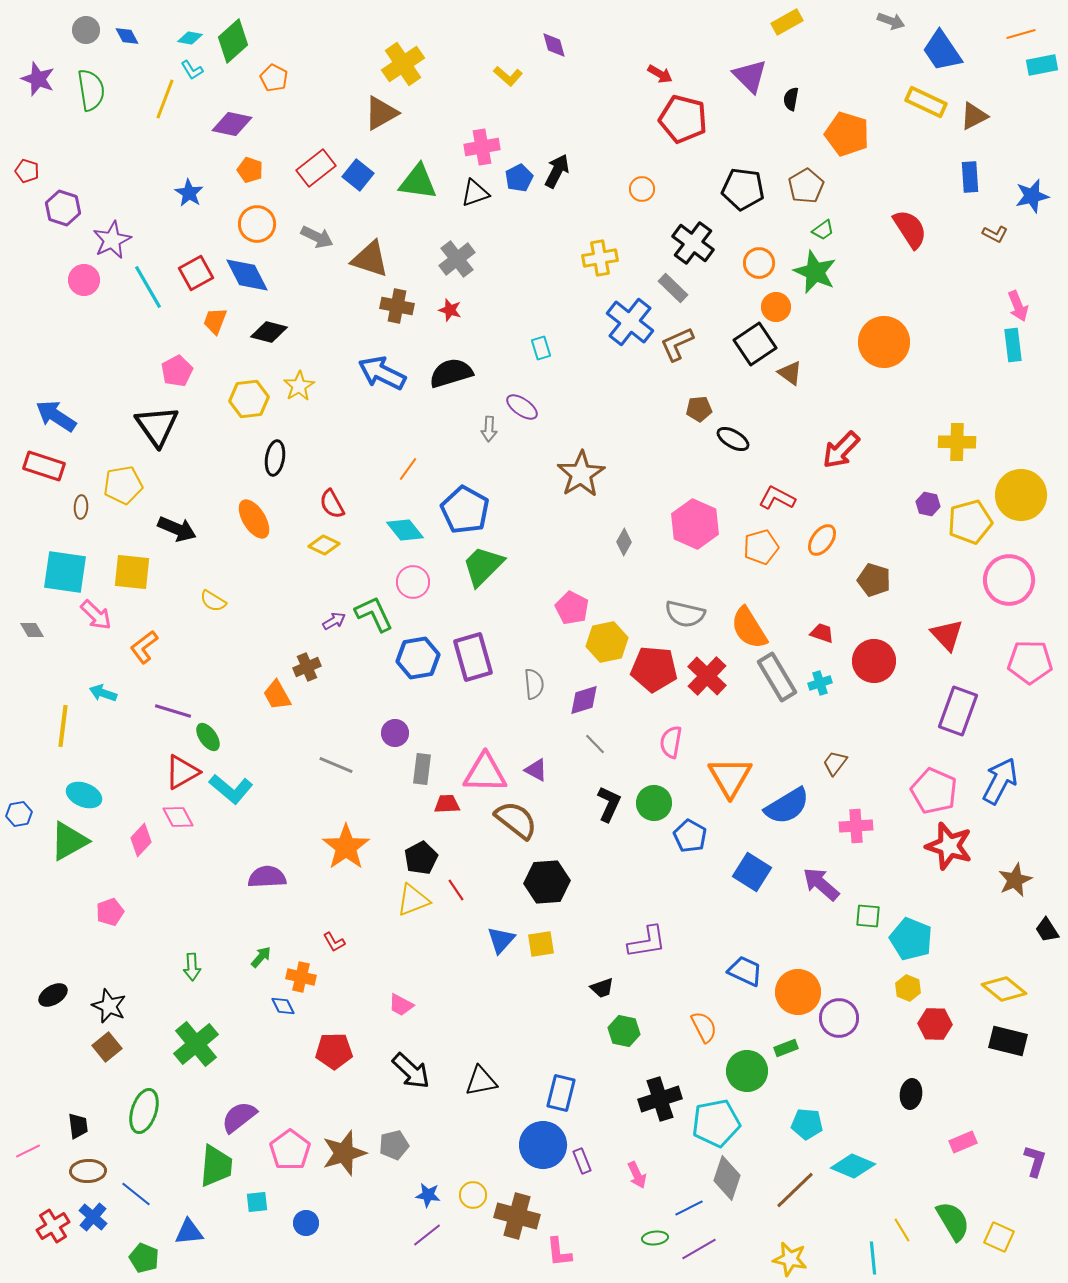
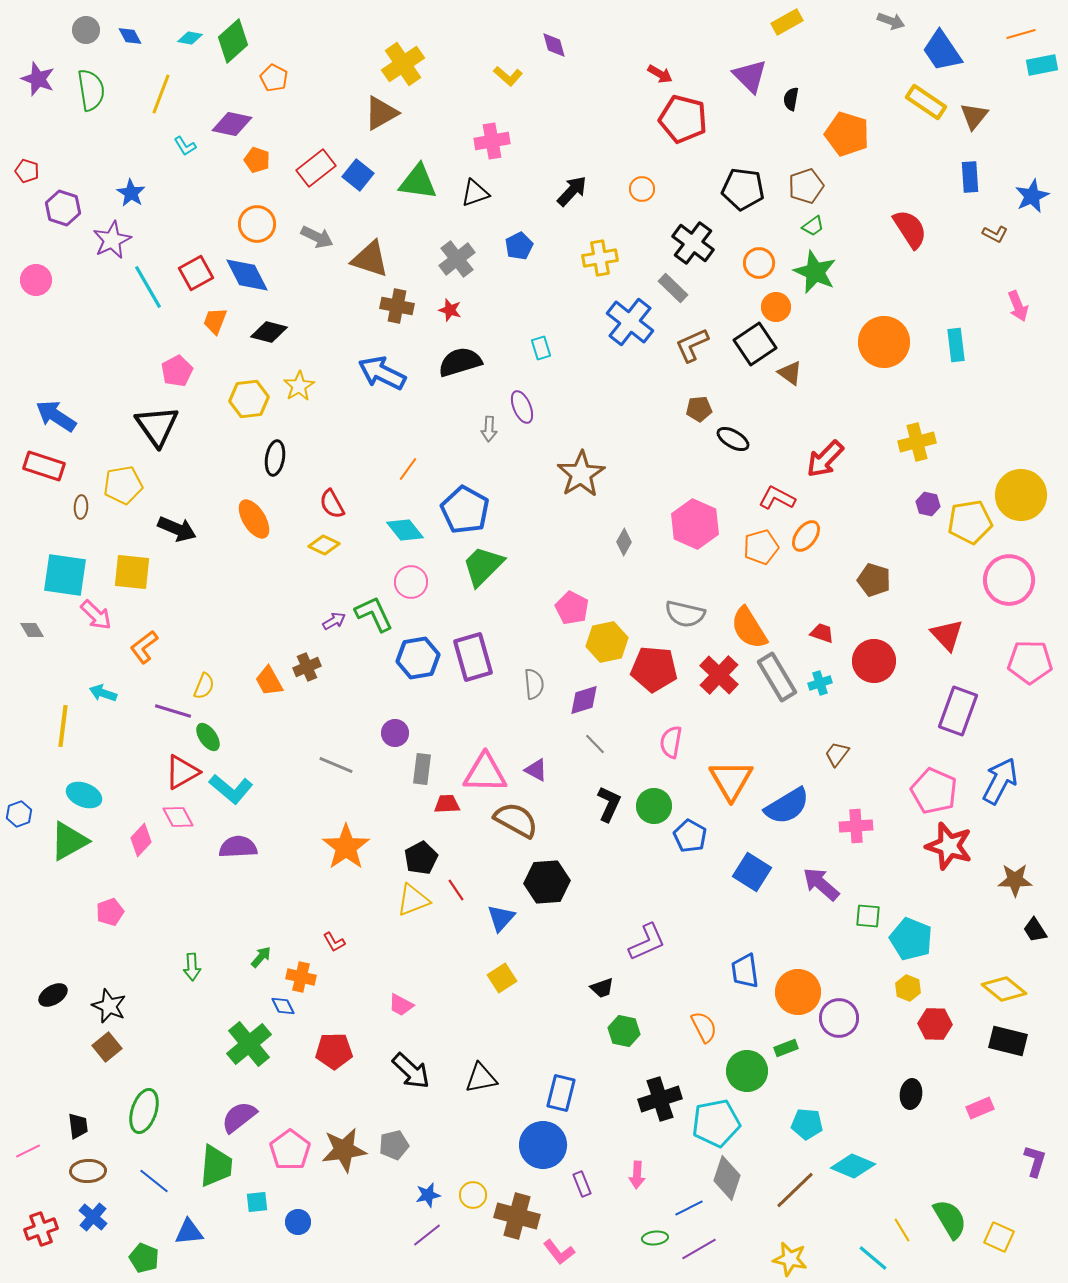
blue diamond at (127, 36): moved 3 px right
cyan L-shape at (192, 70): moved 7 px left, 76 px down
yellow line at (165, 99): moved 4 px left, 5 px up
yellow rectangle at (926, 102): rotated 9 degrees clockwise
brown triangle at (974, 116): rotated 24 degrees counterclockwise
pink cross at (482, 147): moved 10 px right, 6 px up
orange pentagon at (250, 170): moved 7 px right, 10 px up
black arrow at (557, 171): moved 15 px right, 20 px down; rotated 16 degrees clockwise
blue pentagon at (519, 178): moved 68 px down
brown pentagon at (806, 186): rotated 12 degrees clockwise
blue star at (189, 193): moved 58 px left
blue star at (1032, 196): rotated 12 degrees counterclockwise
green trapezoid at (823, 230): moved 10 px left, 4 px up
pink circle at (84, 280): moved 48 px left
brown L-shape at (677, 344): moved 15 px right, 1 px down
cyan rectangle at (1013, 345): moved 57 px left
black semicircle at (451, 373): moved 9 px right, 11 px up
purple ellipse at (522, 407): rotated 32 degrees clockwise
yellow cross at (957, 442): moved 40 px left; rotated 15 degrees counterclockwise
red arrow at (841, 450): moved 16 px left, 9 px down
yellow pentagon at (970, 522): rotated 6 degrees clockwise
orange ellipse at (822, 540): moved 16 px left, 4 px up
cyan square at (65, 572): moved 3 px down
pink circle at (413, 582): moved 2 px left
yellow semicircle at (213, 601): moved 9 px left, 85 px down; rotated 100 degrees counterclockwise
red cross at (707, 676): moved 12 px right, 1 px up
orange trapezoid at (277, 695): moved 8 px left, 14 px up
brown trapezoid at (835, 763): moved 2 px right, 9 px up
orange triangle at (730, 777): moved 1 px right, 3 px down
green circle at (654, 803): moved 3 px down
blue hexagon at (19, 814): rotated 10 degrees counterclockwise
brown semicircle at (516, 820): rotated 9 degrees counterclockwise
purple semicircle at (267, 877): moved 29 px left, 30 px up
brown star at (1015, 880): rotated 24 degrees clockwise
black trapezoid at (1047, 930): moved 12 px left
blue triangle at (501, 940): moved 22 px up
purple L-shape at (647, 942): rotated 15 degrees counterclockwise
yellow square at (541, 944): moved 39 px left, 34 px down; rotated 24 degrees counterclockwise
blue trapezoid at (745, 971): rotated 123 degrees counterclockwise
green cross at (196, 1044): moved 53 px right
black triangle at (481, 1081): moved 3 px up
pink rectangle at (963, 1142): moved 17 px right, 34 px up
brown star at (344, 1153): moved 3 px up; rotated 9 degrees clockwise
purple rectangle at (582, 1161): moved 23 px down
pink arrow at (637, 1175): rotated 28 degrees clockwise
blue line at (136, 1194): moved 18 px right, 13 px up
blue star at (428, 1195): rotated 20 degrees counterclockwise
green semicircle at (953, 1221): moved 3 px left, 2 px up
blue circle at (306, 1223): moved 8 px left, 1 px up
red cross at (53, 1226): moved 12 px left, 3 px down; rotated 12 degrees clockwise
pink L-shape at (559, 1252): rotated 32 degrees counterclockwise
cyan line at (873, 1258): rotated 44 degrees counterclockwise
